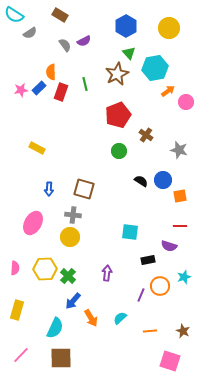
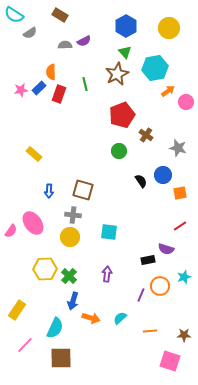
gray semicircle at (65, 45): rotated 56 degrees counterclockwise
green triangle at (129, 53): moved 4 px left, 1 px up
red rectangle at (61, 92): moved 2 px left, 2 px down
red pentagon at (118, 115): moved 4 px right
yellow rectangle at (37, 148): moved 3 px left, 6 px down; rotated 14 degrees clockwise
gray star at (179, 150): moved 1 px left, 2 px up
blue circle at (163, 180): moved 5 px up
black semicircle at (141, 181): rotated 24 degrees clockwise
blue arrow at (49, 189): moved 2 px down
brown square at (84, 189): moved 1 px left, 1 px down
orange square at (180, 196): moved 3 px up
pink ellipse at (33, 223): rotated 65 degrees counterclockwise
red line at (180, 226): rotated 32 degrees counterclockwise
cyan square at (130, 232): moved 21 px left
purple semicircle at (169, 246): moved 3 px left, 3 px down
pink semicircle at (15, 268): moved 4 px left, 37 px up; rotated 32 degrees clockwise
purple arrow at (107, 273): moved 1 px down
green cross at (68, 276): moved 1 px right
blue arrow at (73, 301): rotated 24 degrees counterclockwise
yellow rectangle at (17, 310): rotated 18 degrees clockwise
orange arrow at (91, 318): rotated 42 degrees counterclockwise
brown star at (183, 331): moved 1 px right, 4 px down; rotated 24 degrees counterclockwise
pink line at (21, 355): moved 4 px right, 10 px up
